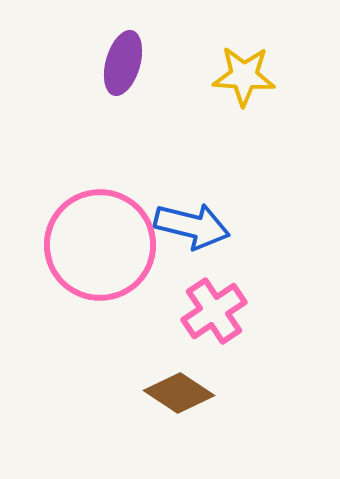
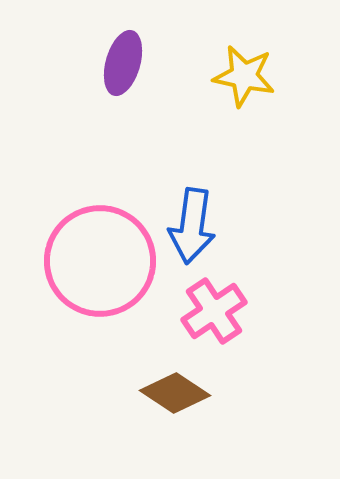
yellow star: rotated 8 degrees clockwise
blue arrow: rotated 84 degrees clockwise
pink circle: moved 16 px down
brown diamond: moved 4 px left
